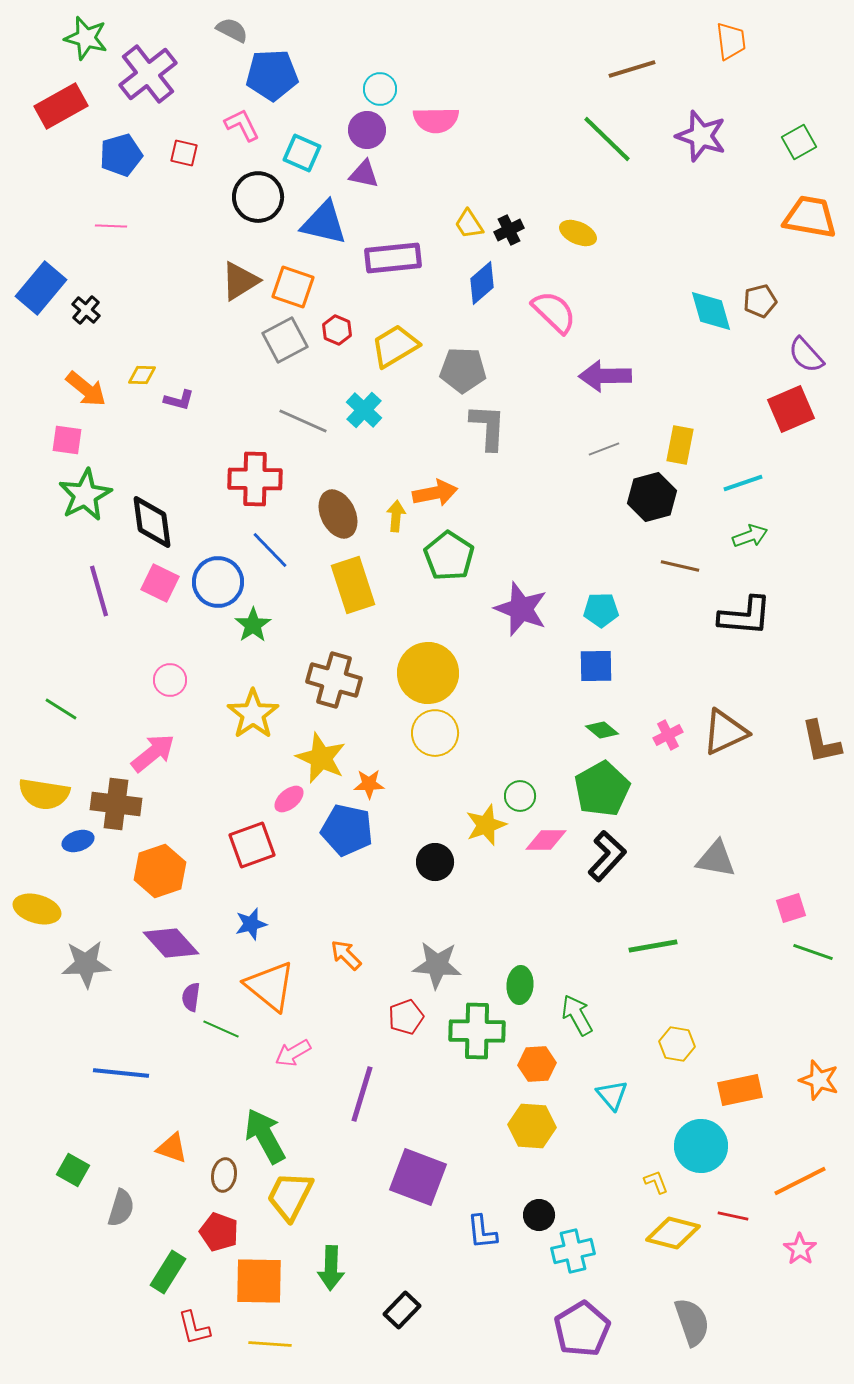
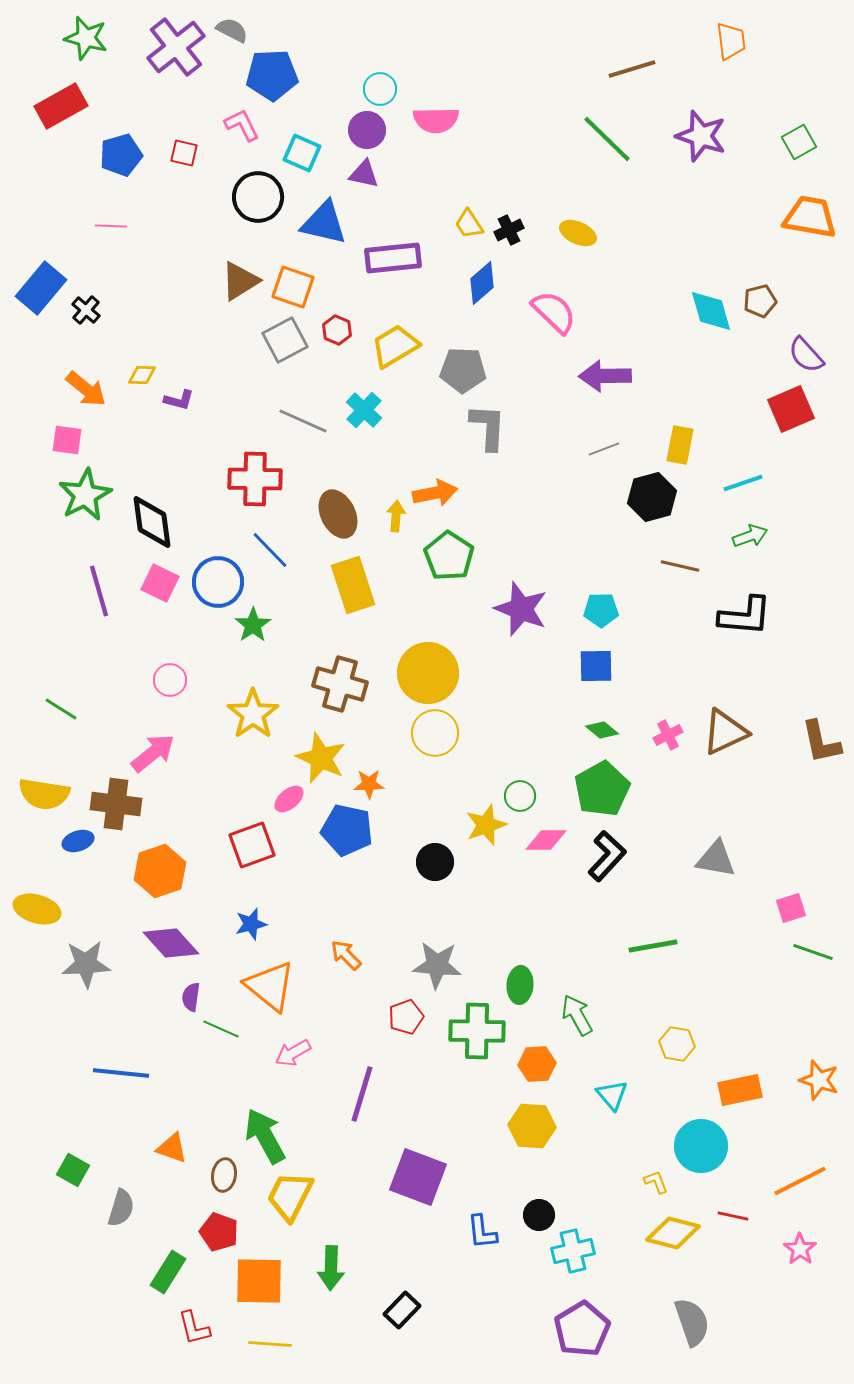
purple cross at (148, 74): moved 28 px right, 27 px up
brown cross at (334, 680): moved 6 px right, 4 px down
